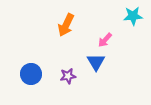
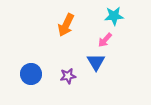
cyan star: moved 19 px left
